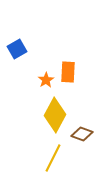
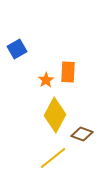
yellow line: rotated 24 degrees clockwise
